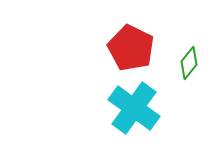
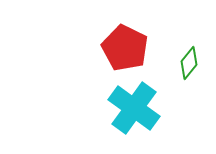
red pentagon: moved 6 px left
